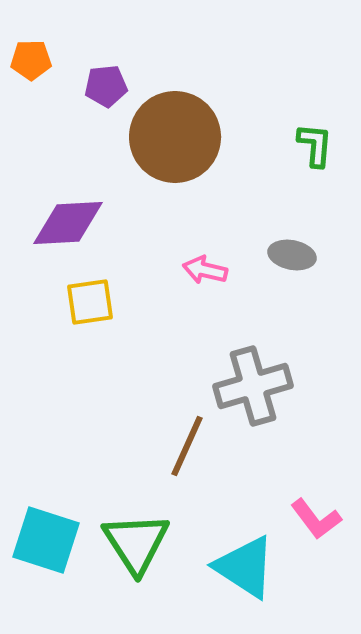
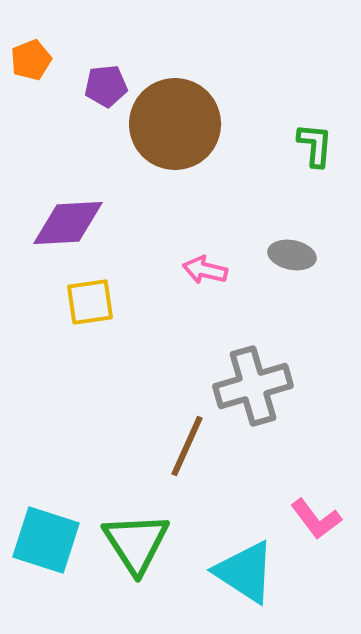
orange pentagon: rotated 21 degrees counterclockwise
brown circle: moved 13 px up
cyan triangle: moved 5 px down
